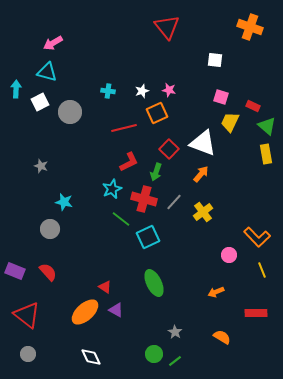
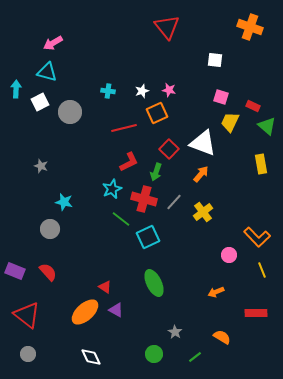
yellow rectangle at (266, 154): moved 5 px left, 10 px down
green line at (175, 361): moved 20 px right, 4 px up
